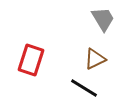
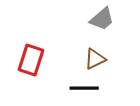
gray trapezoid: moved 1 px left; rotated 80 degrees clockwise
black line: rotated 32 degrees counterclockwise
